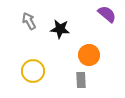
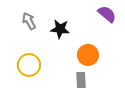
orange circle: moved 1 px left
yellow circle: moved 4 px left, 6 px up
